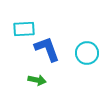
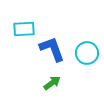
blue L-shape: moved 5 px right
green arrow: moved 15 px right, 3 px down; rotated 48 degrees counterclockwise
